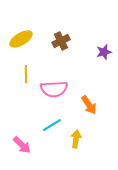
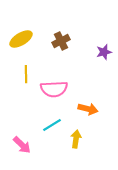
orange arrow: moved 1 px left, 4 px down; rotated 42 degrees counterclockwise
